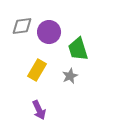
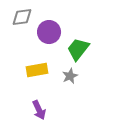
gray diamond: moved 9 px up
green trapezoid: rotated 55 degrees clockwise
yellow rectangle: rotated 50 degrees clockwise
